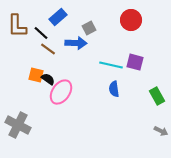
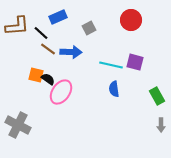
blue rectangle: rotated 18 degrees clockwise
brown L-shape: rotated 95 degrees counterclockwise
blue arrow: moved 5 px left, 9 px down
gray arrow: moved 6 px up; rotated 64 degrees clockwise
